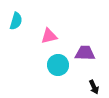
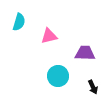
cyan semicircle: moved 3 px right, 1 px down
cyan circle: moved 11 px down
black arrow: moved 1 px left
